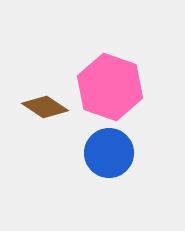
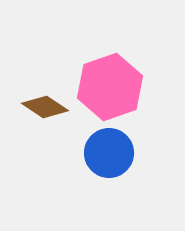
pink hexagon: rotated 22 degrees clockwise
